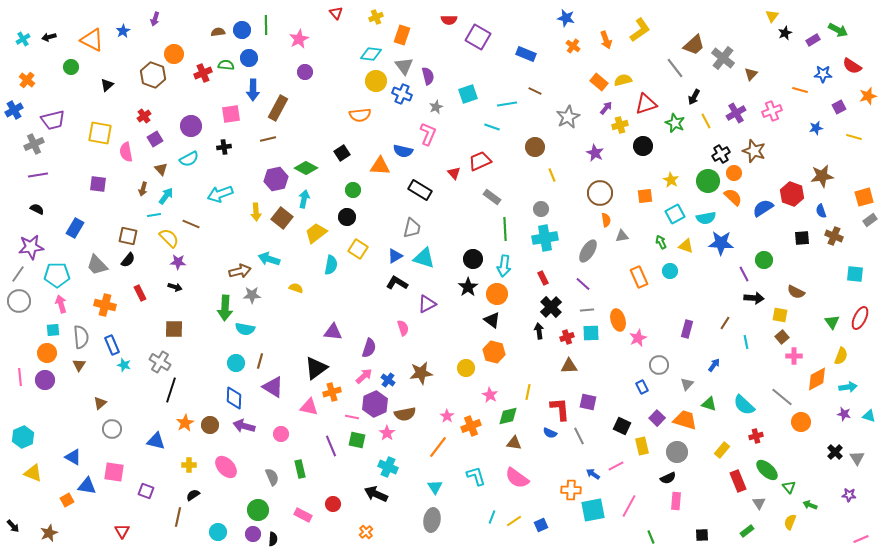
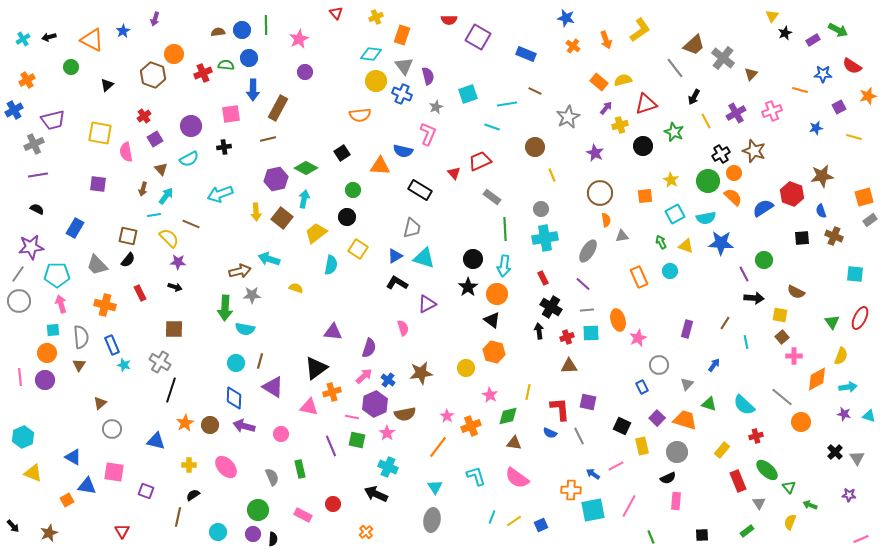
orange cross at (27, 80): rotated 21 degrees clockwise
green star at (675, 123): moved 1 px left, 9 px down
black cross at (551, 307): rotated 15 degrees counterclockwise
